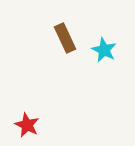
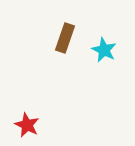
brown rectangle: rotated 44 degrees clockwise
